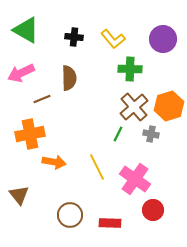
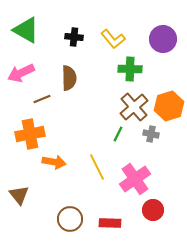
pink cross: rotated 20 degrees clockwise
brown circle: moved 4 px down
